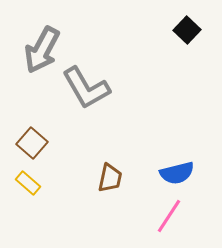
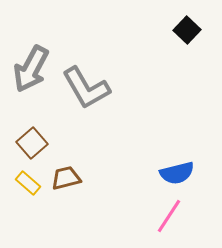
gray arrow: moved 11 px left, 19 px down
brown square: rotated 8 degrees clockwise
brown trapezoid: moved 44 px left; rotated 116 degrees counterclockwise
